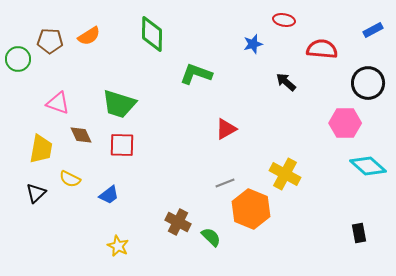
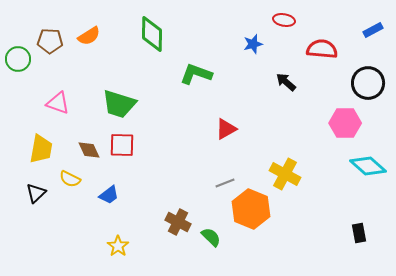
brown diamond: moved 8 px right, 15 px down
yellow star: rotated 10 degrees clockwise
